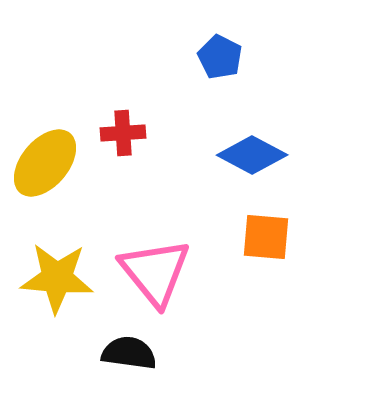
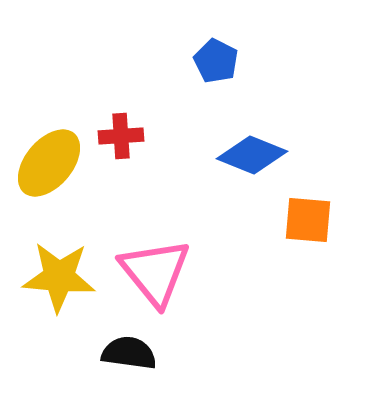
blue pentagon: moved 4 px left, 4 px down
red cross: moved 2 px left, 3 px down
blue diamond: rotated 6 degrees counterclockwise
yellow ellipse: moved 4 px right
orange square: moved 42 px right, 17 px up
yellow star: moved 2 px right, 1 px up
